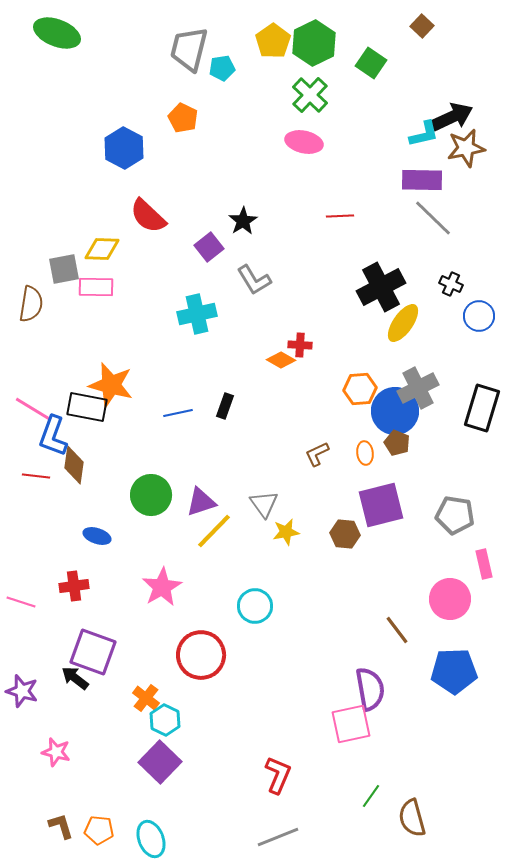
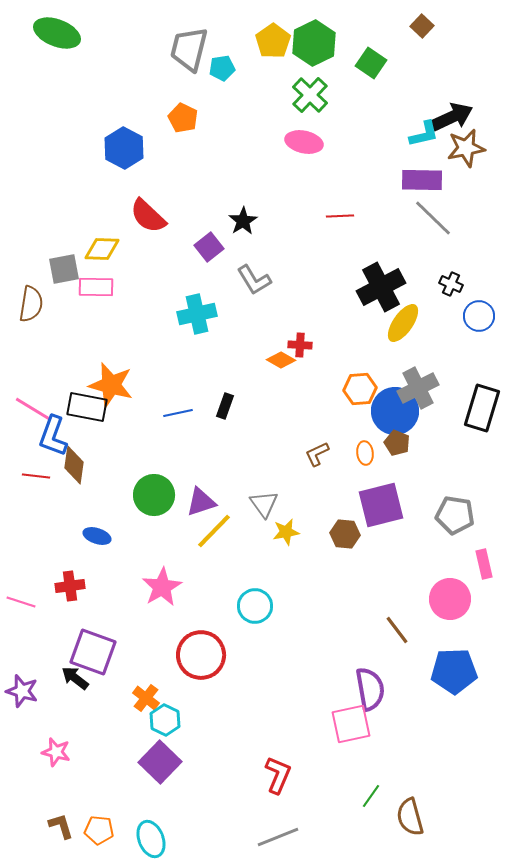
green circle at (151, 495): moved 3 px right
red cross at (74, 586): moved 4 px left
brown semicircle at (412, 818): moved 2 px left, 1 px up
